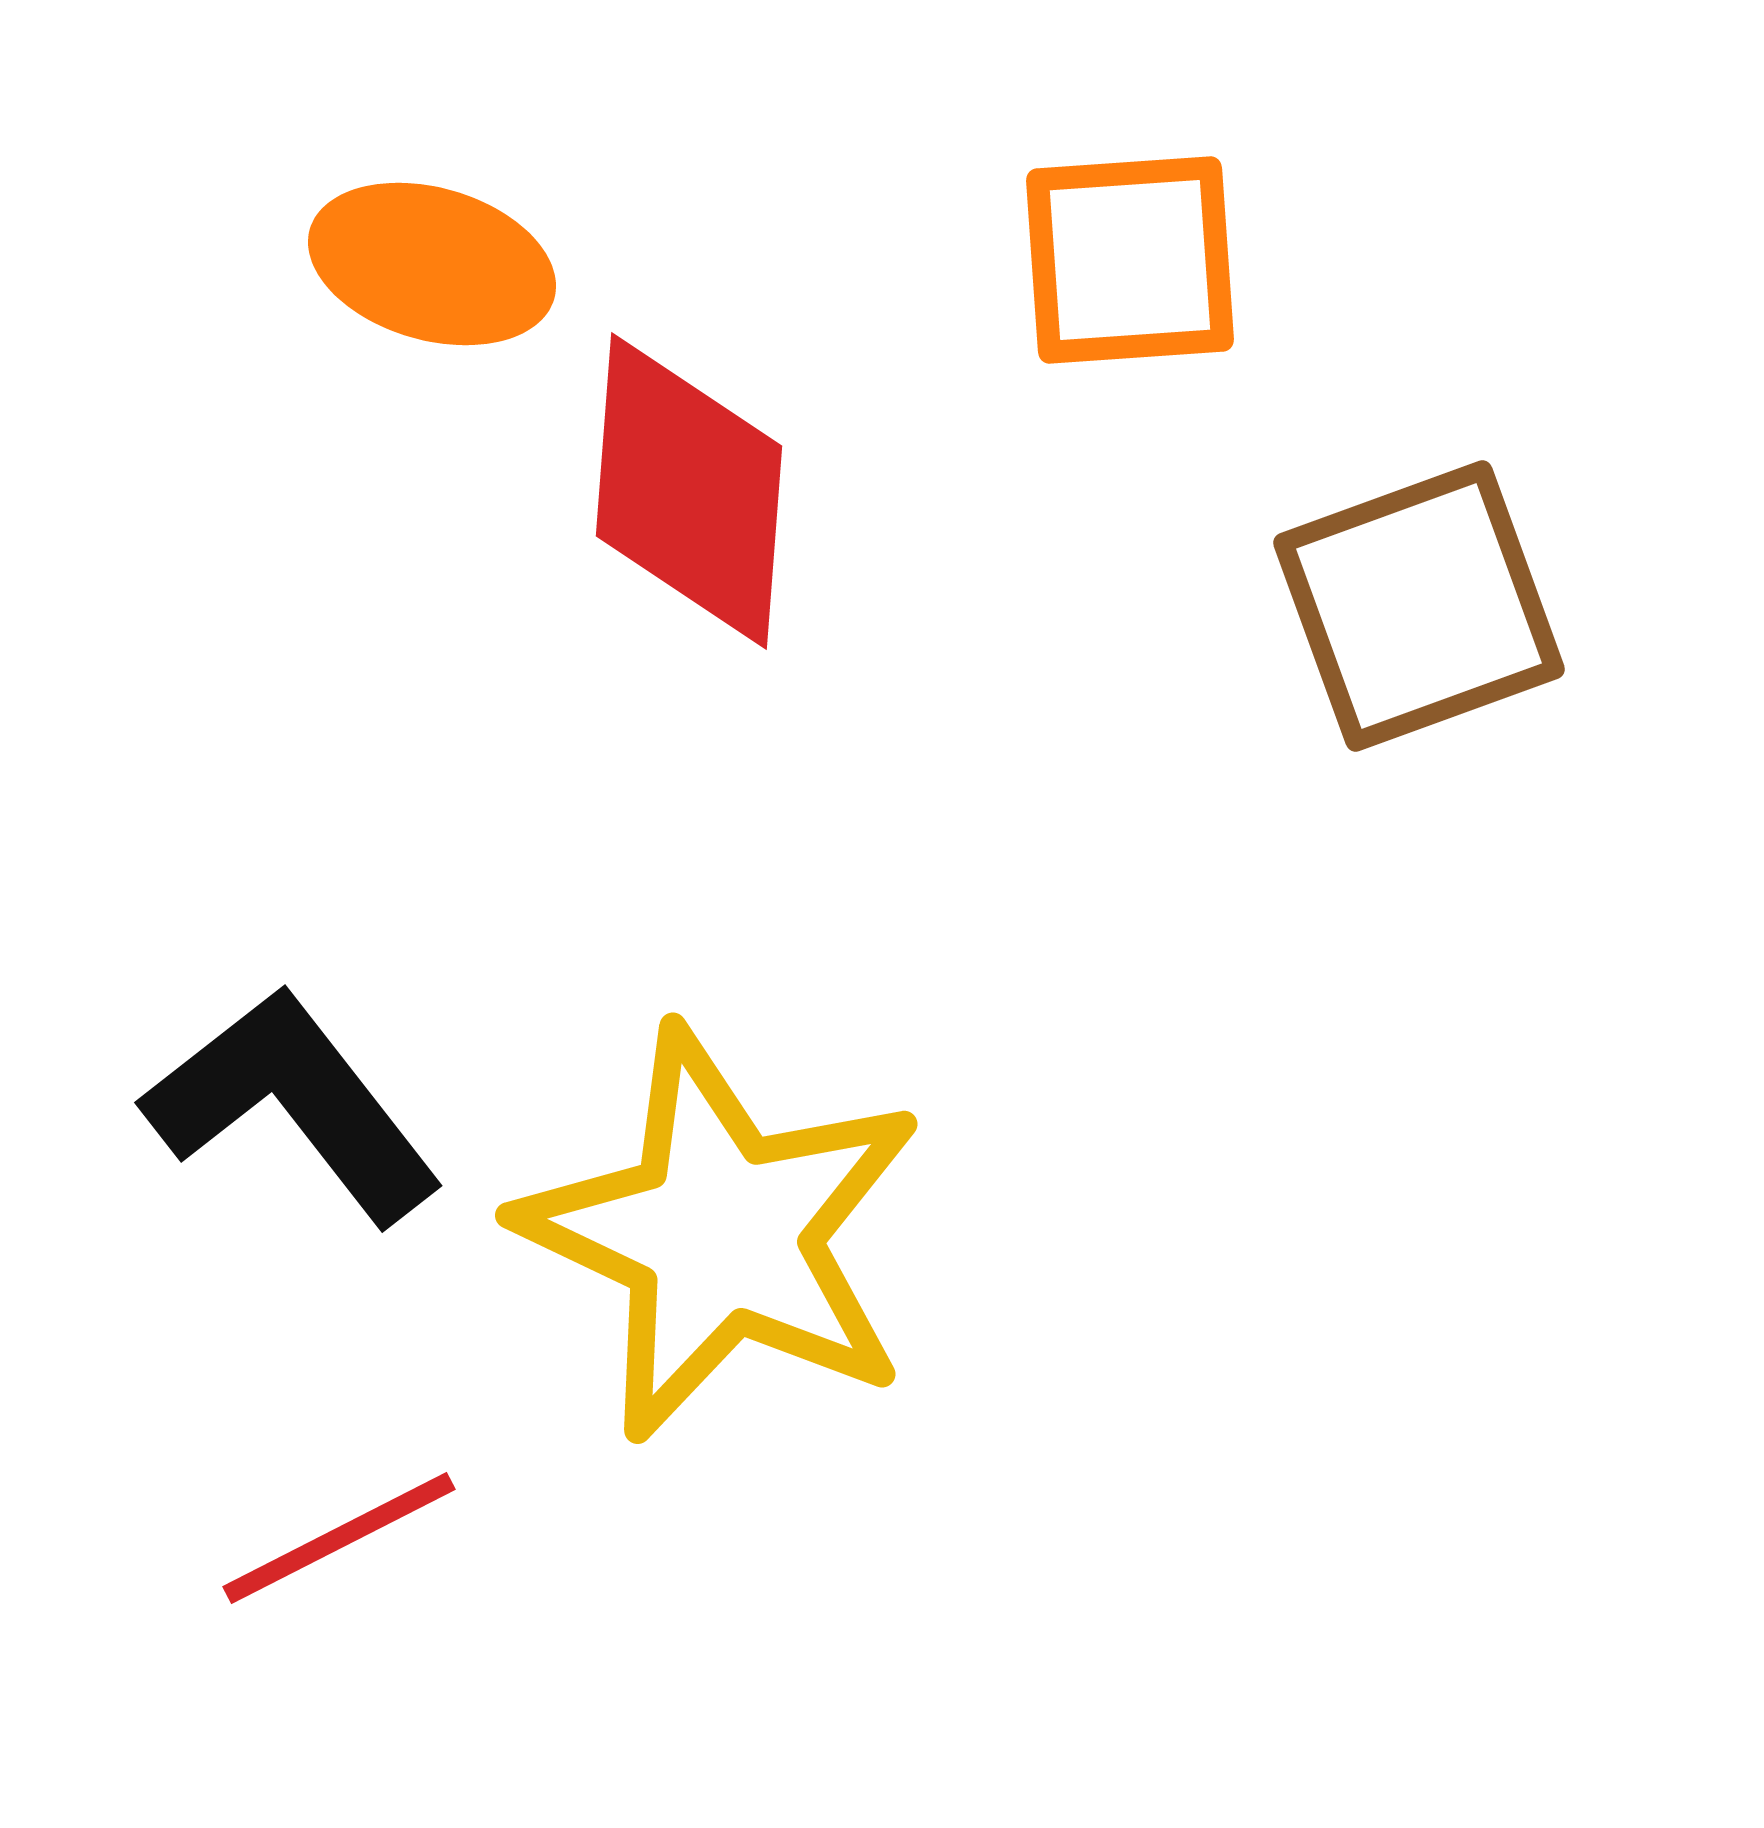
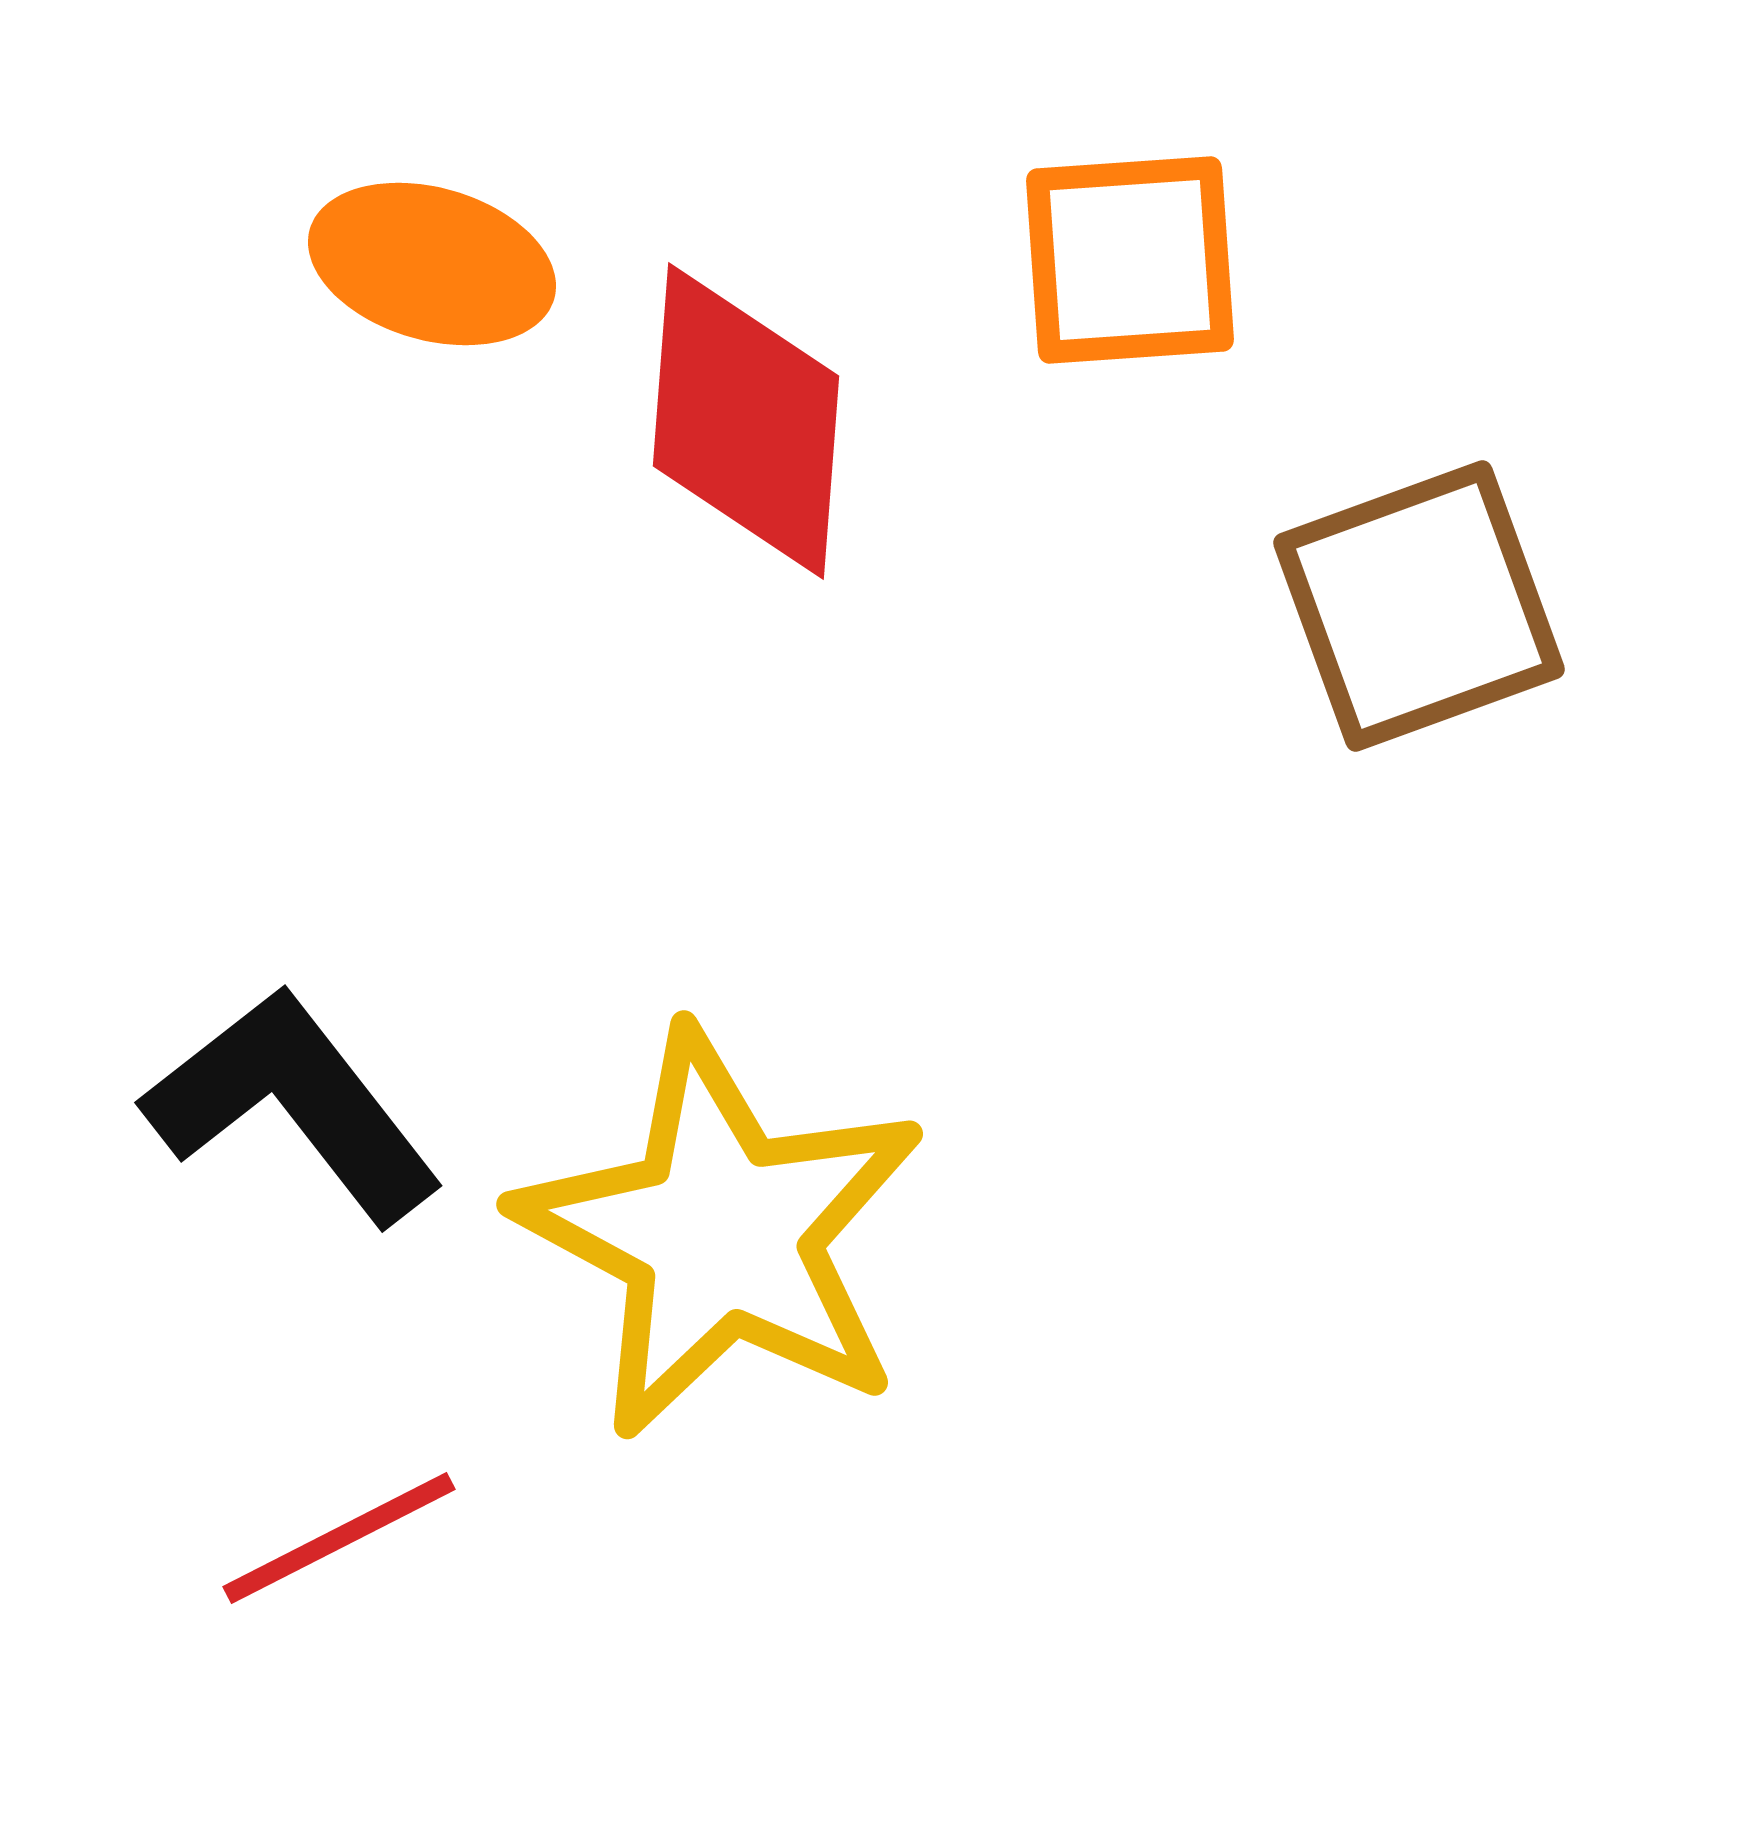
red diamond: moved 57 px right, 70 px up
yellow star: rotated 3 degrees clockwise
